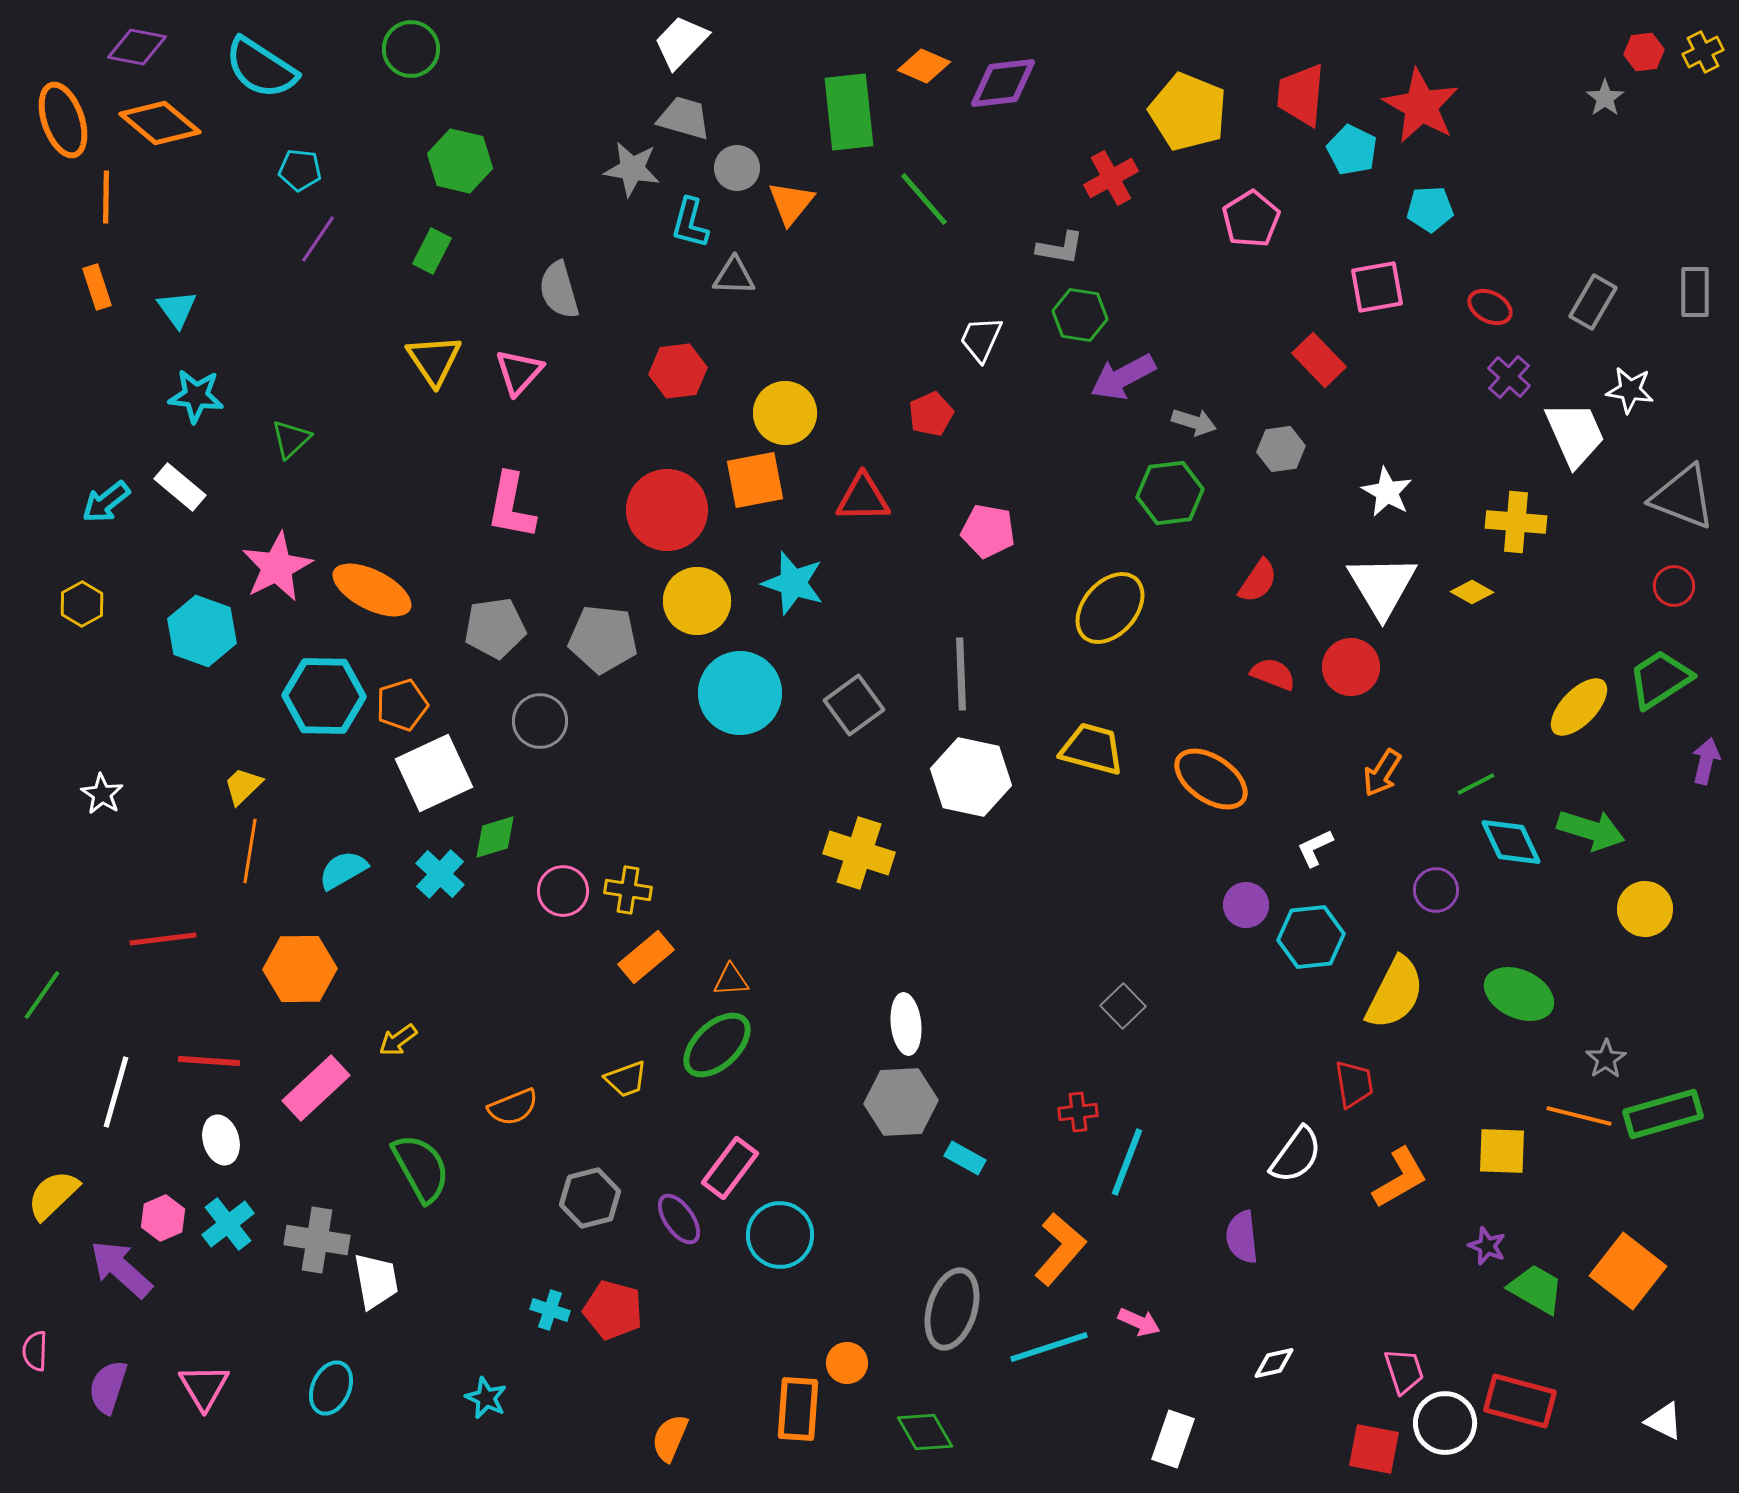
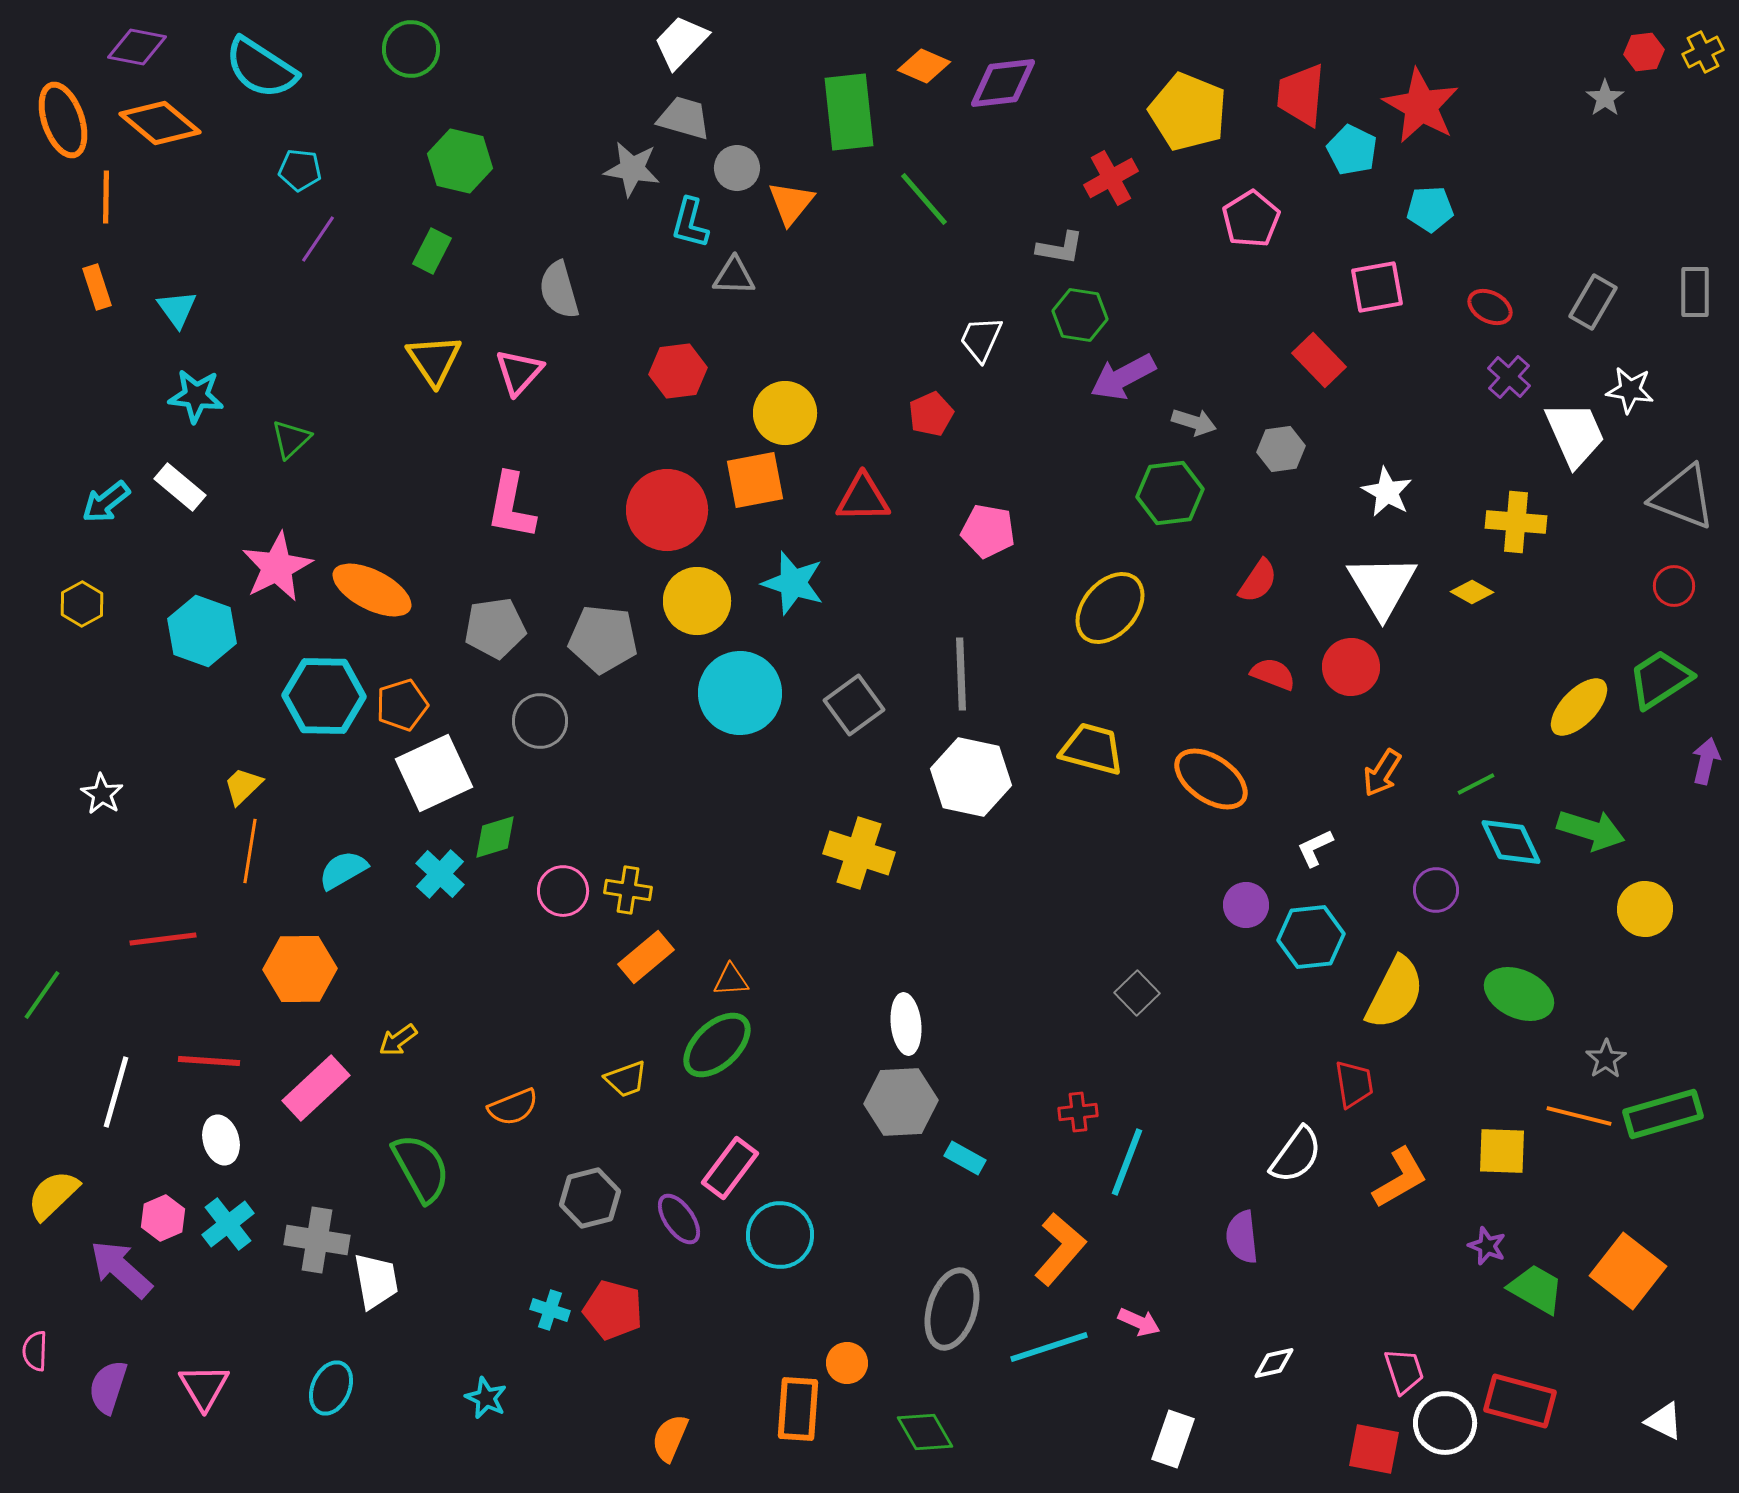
gray square at (1123, 1006): moved 14 px right, 13 px up
